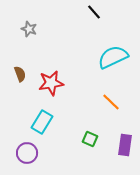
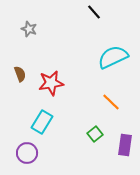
green square: moved 5 px right, 5 px up; rotated 28 degrees clockwise
